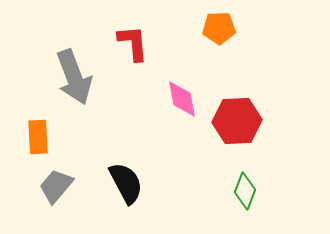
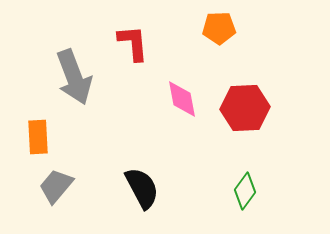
red hexagon: moved 8 px right, 13 px up
black semicircle: moved 16 px right, 5 px down
green diamond: rotated 15 degrees clockwise
